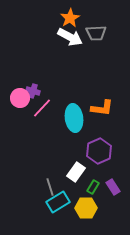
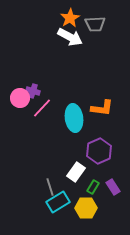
gray trapezoid: moved 1 px left, 9 px up
